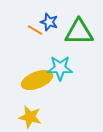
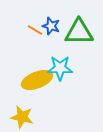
blue star: moved 2 px right, 4 px down
yellow star: moved 8 px left
